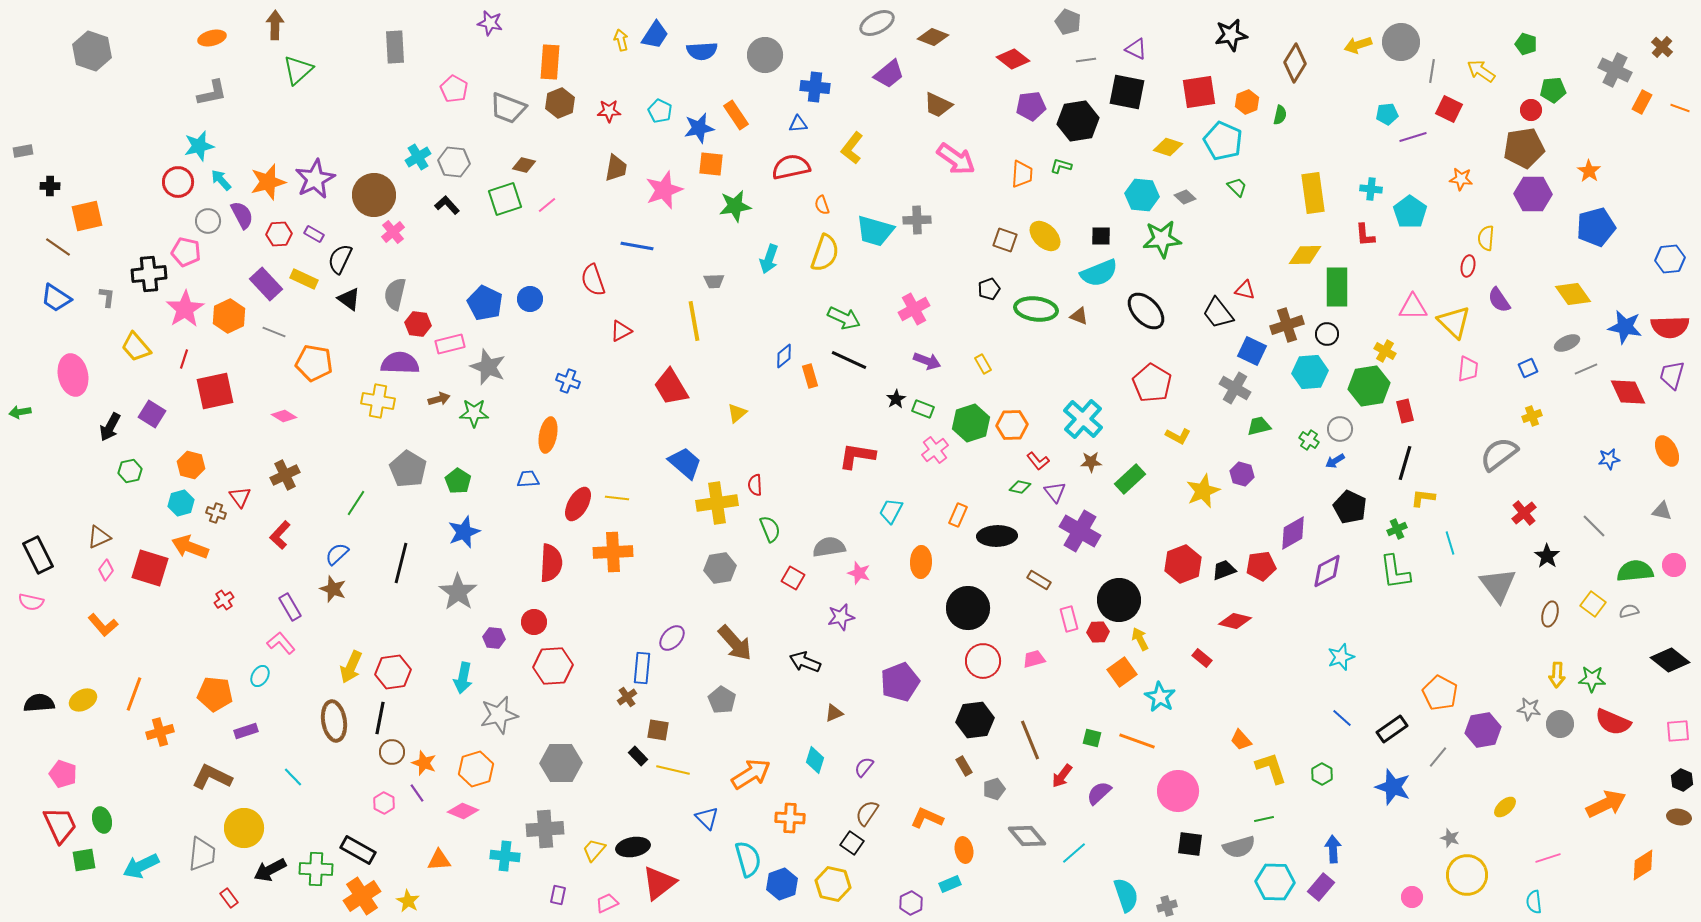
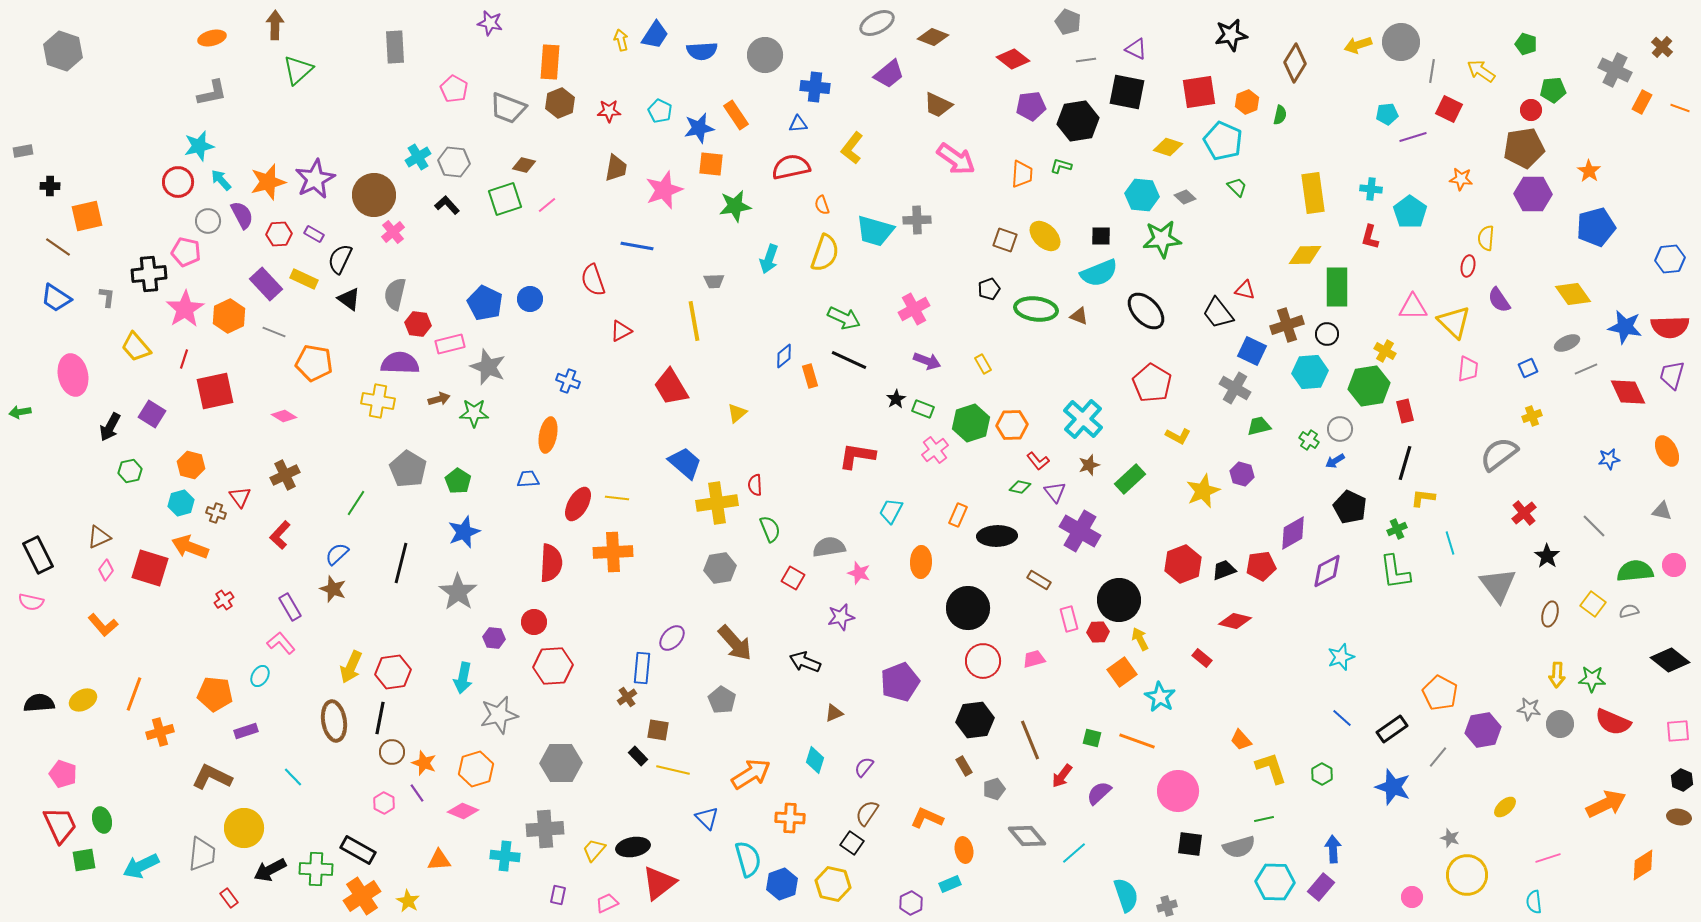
gray hexagon at (92, 51): moved 29 px left
red L-shape at (1365, 235): moved 5 px right, 2 px down; rotated 20 degrees clockwise
brown star at (1091, 462): moved 2 px left, 3 px down; rotated 15 degrees counterclockwise
